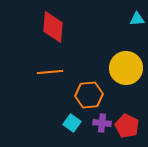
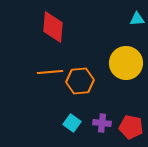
yellow circle: moved 5 px up
orange hexagon: moved 9 px left, 14 px up
red pentagon: moved 4 px right, 1 px down; rotated 15 degrees counterclockwise
